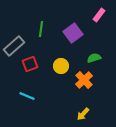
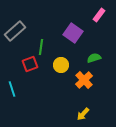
green line: moved 18 px down
purple square: rotated 18 degrees counterclockwise
gray rectangle: moved 1 px right, 15 px up
yellow circle: moved 1 px up
cyan line: moved 15 px left, 7 px up; rotated 49 degrees clockwise
